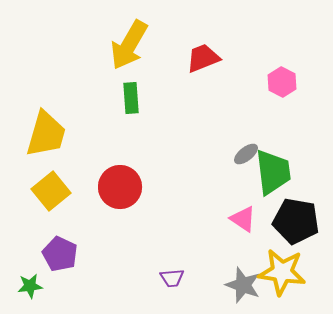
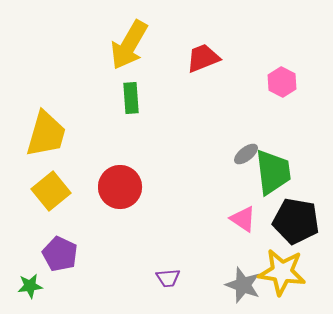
purple trapezoid: moved 4 px left
